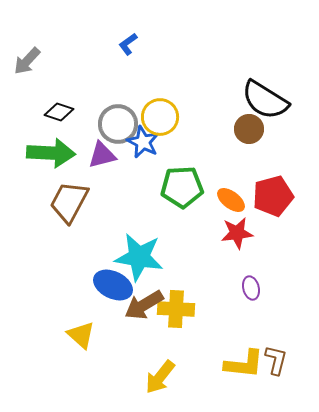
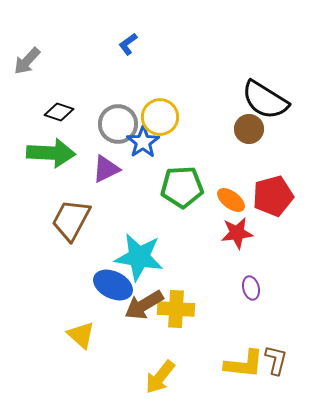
blue star: rotated 12 degrees clockwise
purple triangle: moved 4 px right, 14 px down; rotated 12 degrees counterclockwise
brown trapezoid: moved 2 px right, 18 px down
